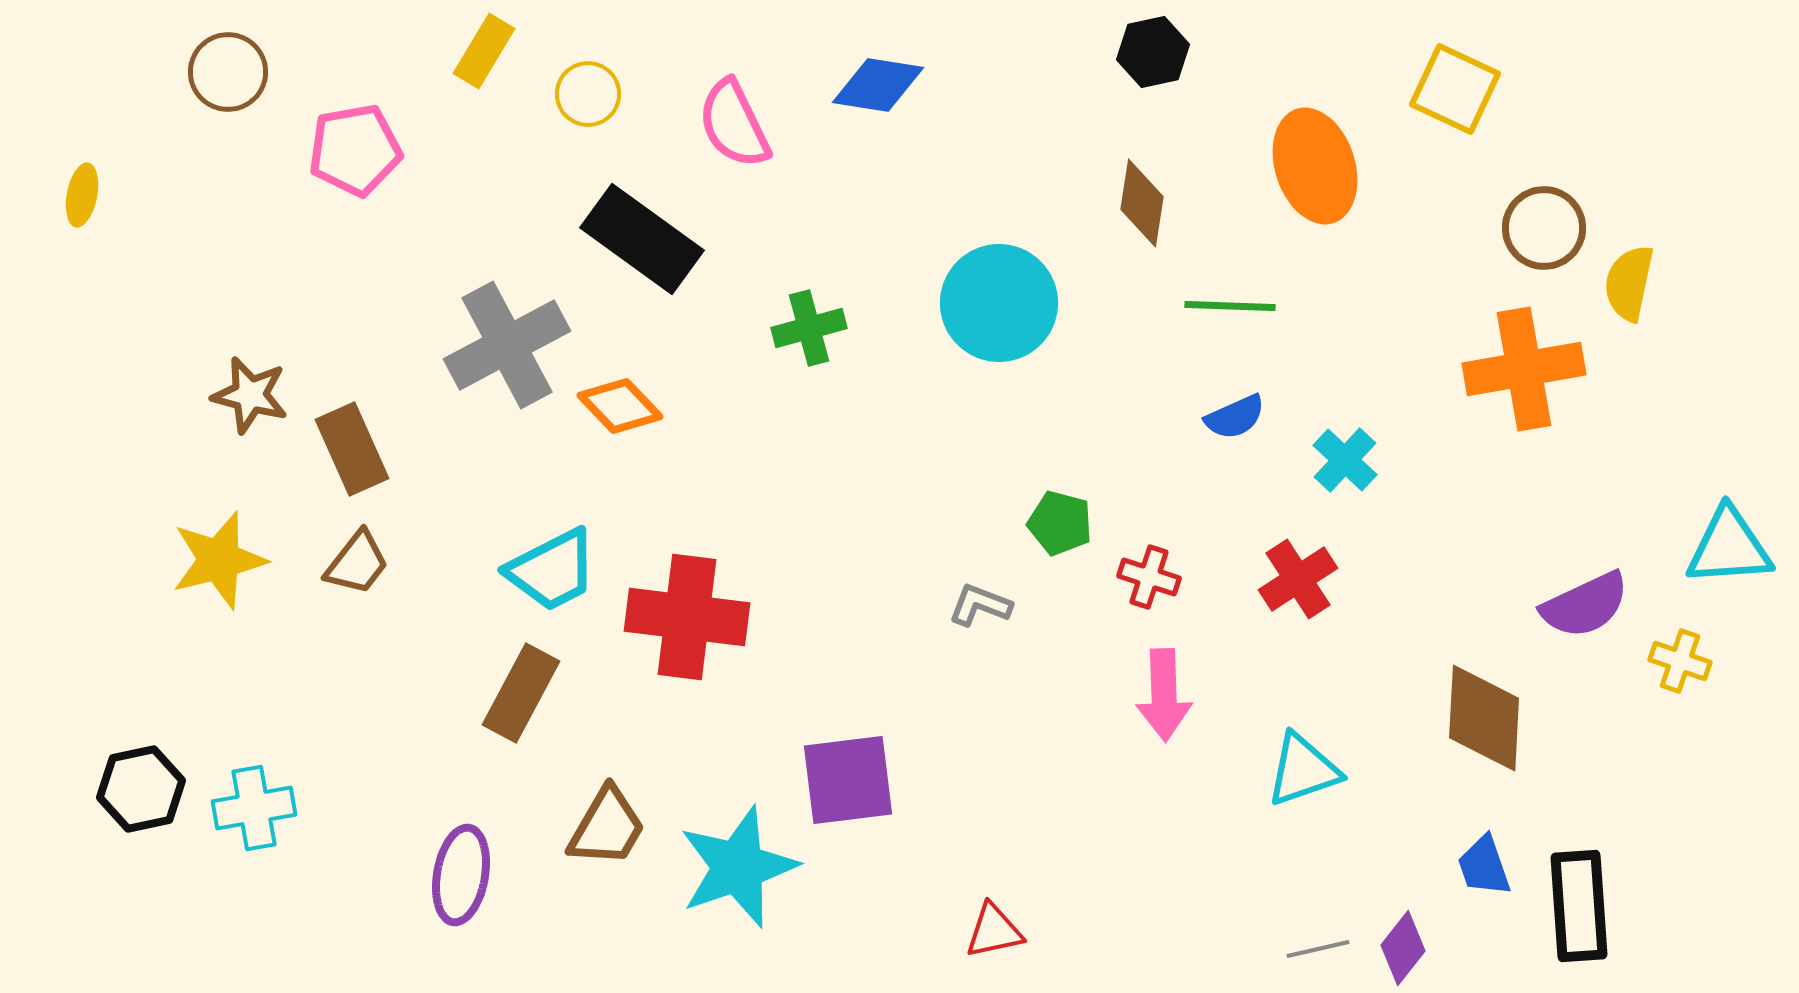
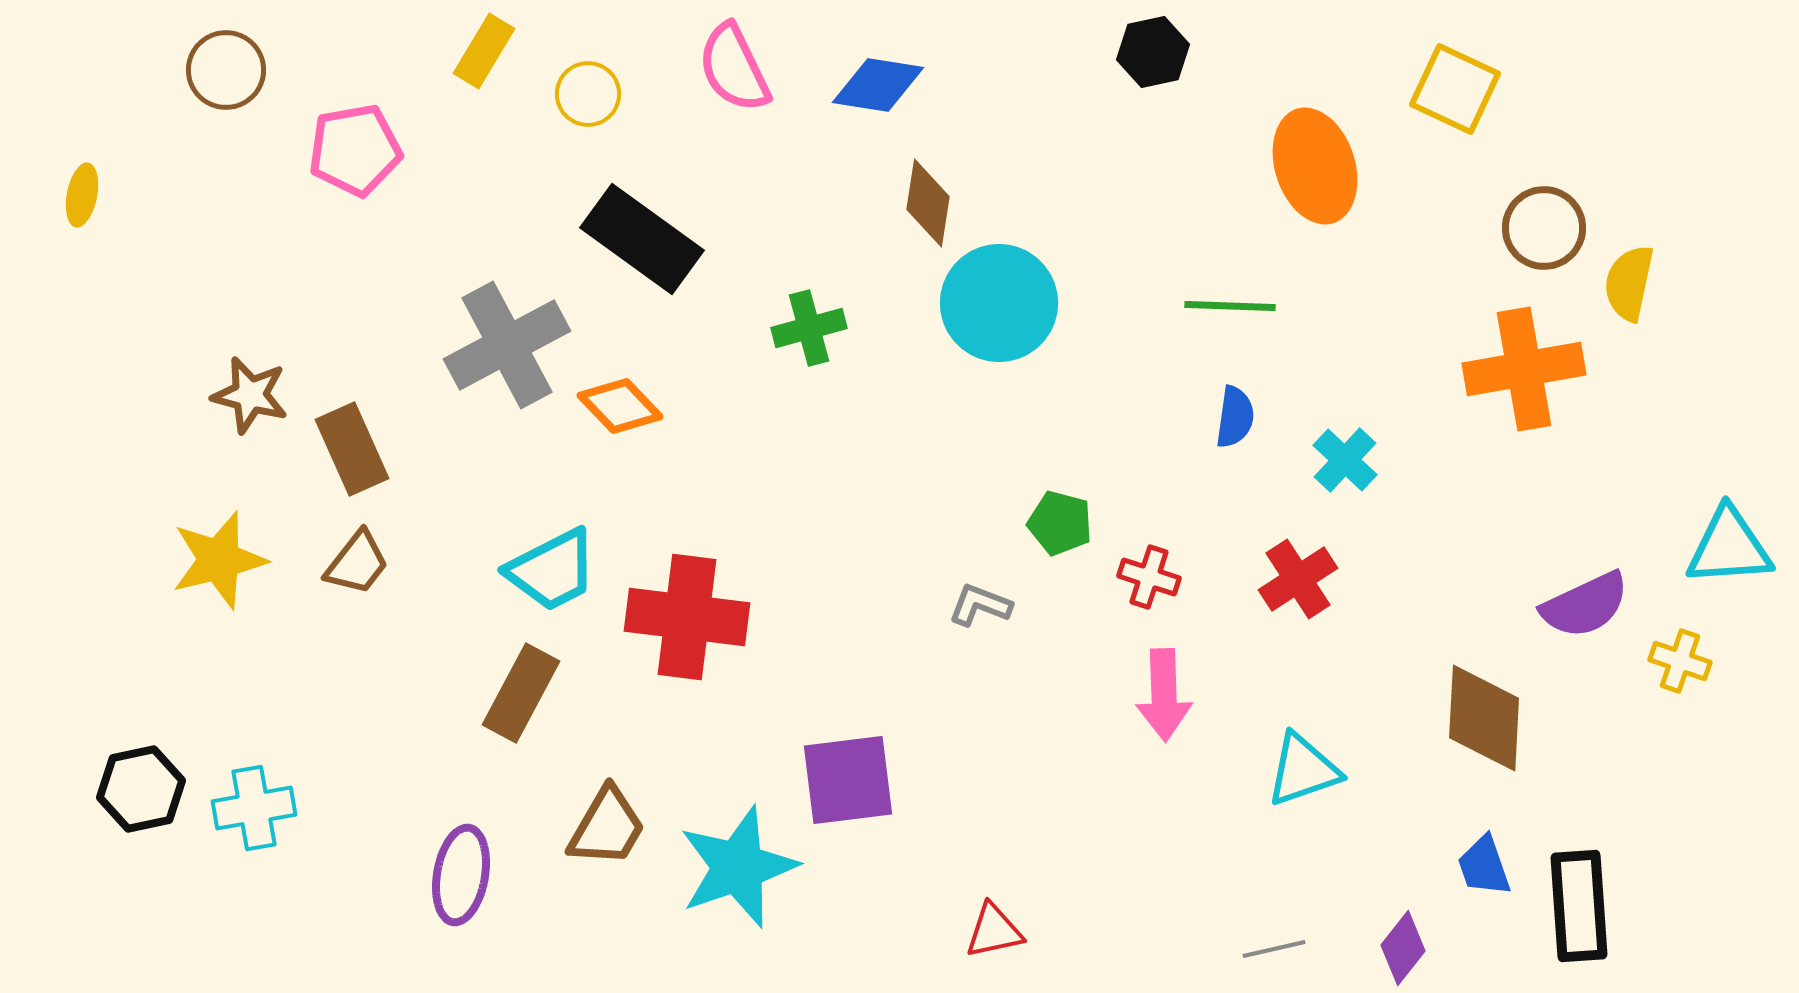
brown circle at (228, 72): moved 2 px left, 2 px up
pink semicircle at (734, 124): moved 56 px up
brown diamond at (1142, 203): moved 214 px left
blue semicircle at (1235, 417): rotated 58 degrees counterclockwise
gray line at (1318, 949): moved 44 px left
